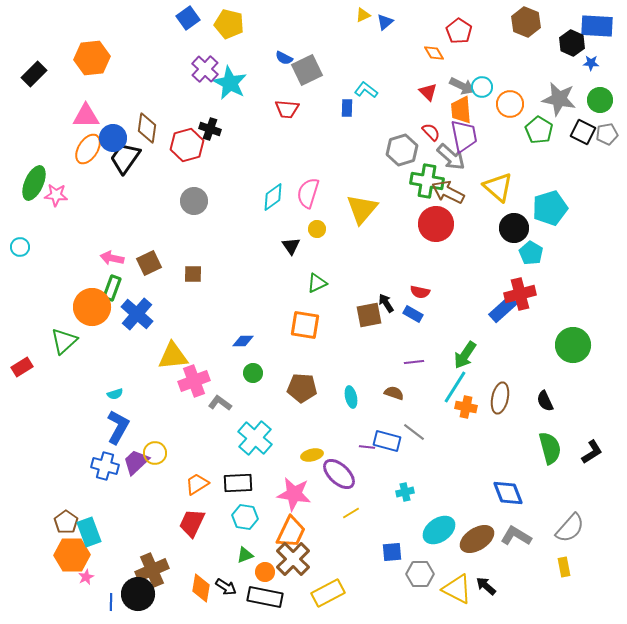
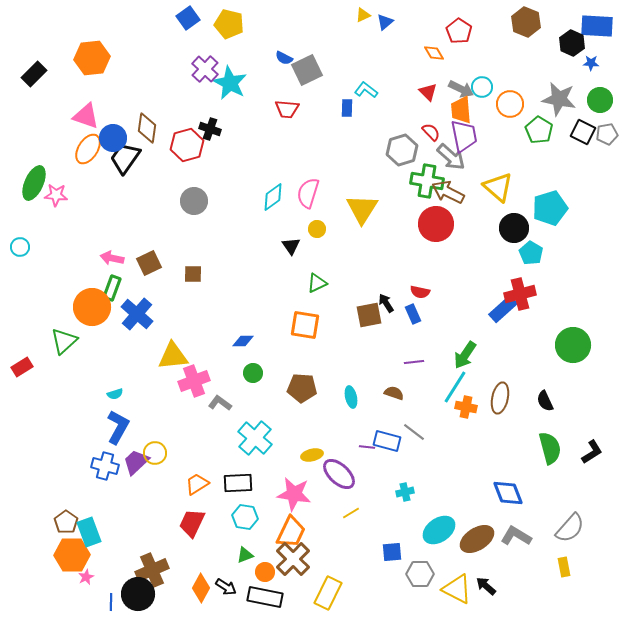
gray arrow at (462, 86): moved 1 px left, 3 px down
pink triangle at (86, 116): rotated 20 degrees clockwise
yellow triangle at (362, 209): rotated 8 degrees counterclockwise
blue rectangle at (413, 314): rotated 36 degrees clockwise
orange diamond at (201, 588): rotated 20 degrees clockwise
yellow rectangle at (328, 593): rotated 36 degrees counterclockwise
